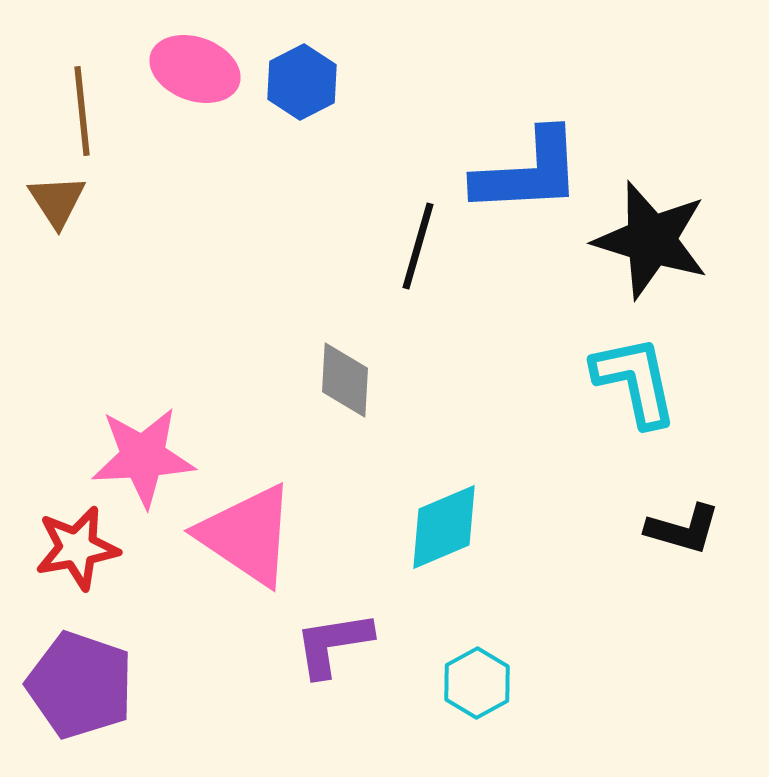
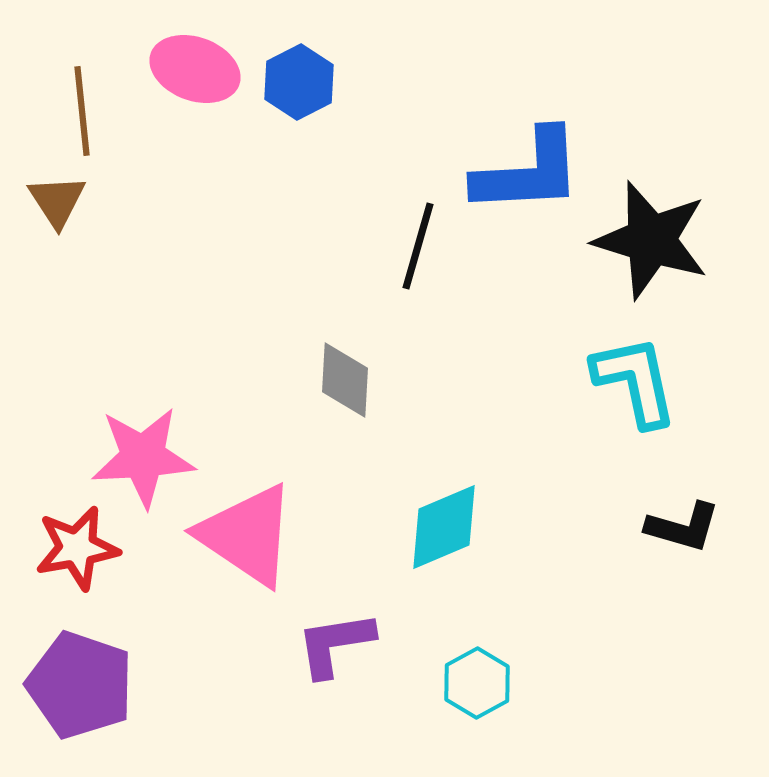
blue hexagon: moved 3 px left
black L-shape: moved 2 px up
purple L-shape: moved 2 px right
